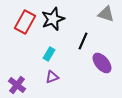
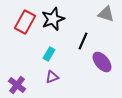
purple ellipse: moved 1 px up
